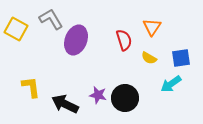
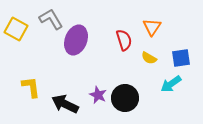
purple star: rotated 12 degrees clockwise
